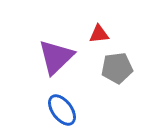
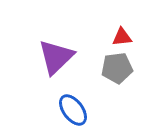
red triangle: moved 23 px right, 3 px down
blue ellipse: moved 11 px right
